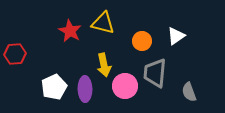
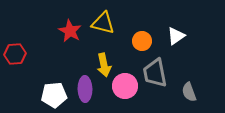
gray trapezoid: rotated 16 degrees counterclockwise
white pentagon: moved 8 px down; rotated 20 degrees clockwise
